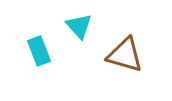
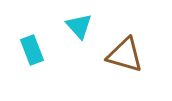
cyan rectangle: moved 7 px left, 1 px up
